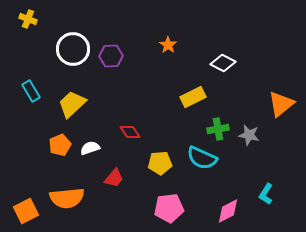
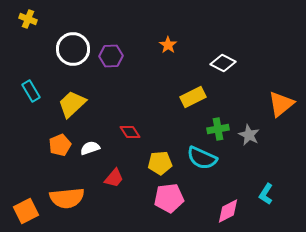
gray star: rotated 15 degrees clockwise
pink pentagon: moved 10 px up
